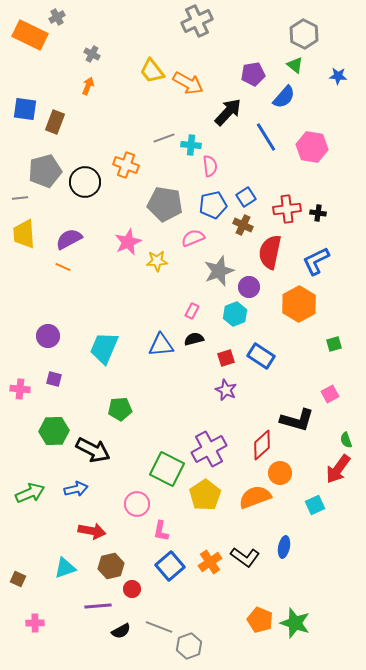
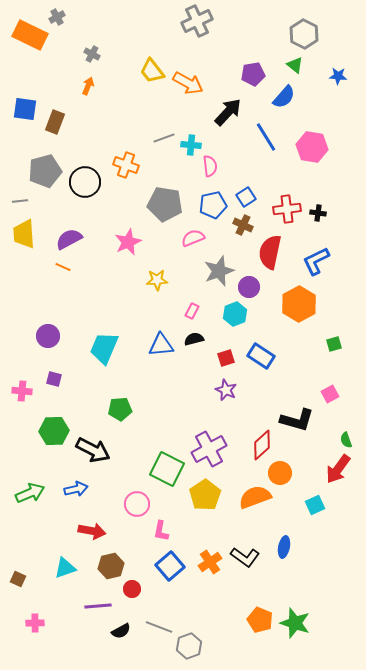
gray line at (20, 198): moved 3 px down
yellow star at (157, 261): moved 19 px down
pink cross at (20, 389): moved 2 px right, 2 px down
